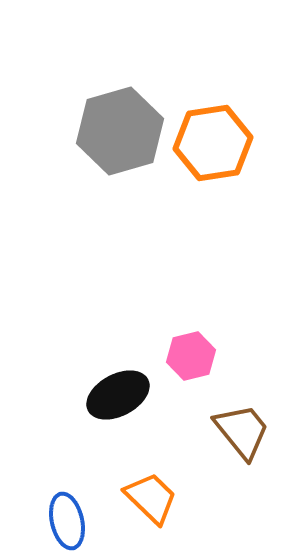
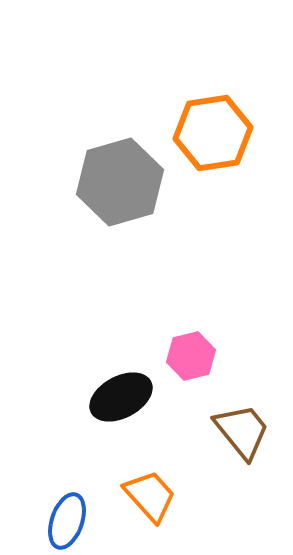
gray hexagon: moved 51 px down
orange hexagon: moved 10 px up
black ellipse: moved 3 px right, 2 px down
orange trapezoid: moved 1 px left, 2 px up; rotated 4 degrees clockwise
blue ellipse: rotated 32 degrees clockwise
